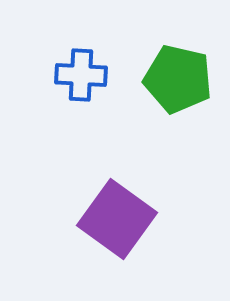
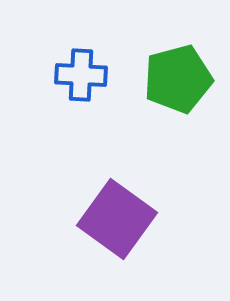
green pentagon: rotated 28 degrees counterclockwise
